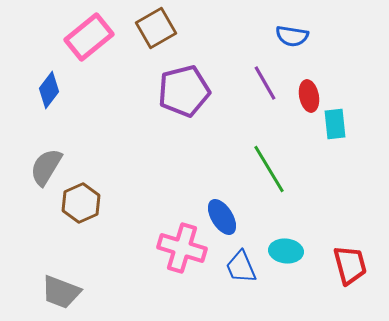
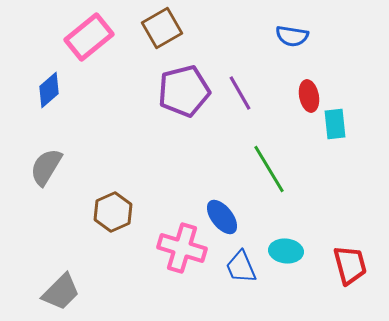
brown square: moved 6 px right
purple line: moved 25 px left, 10 px down
blue diamond: rotated 12 degrees clockwise
brown hexagon: moved 32 px right, 9 px down
blue ellipse: rotated 6 degrees counterclockwise
gray trapezoid: rotated 66 degrees counterclockwise
